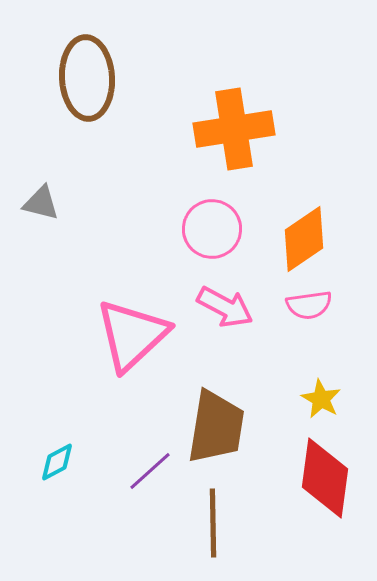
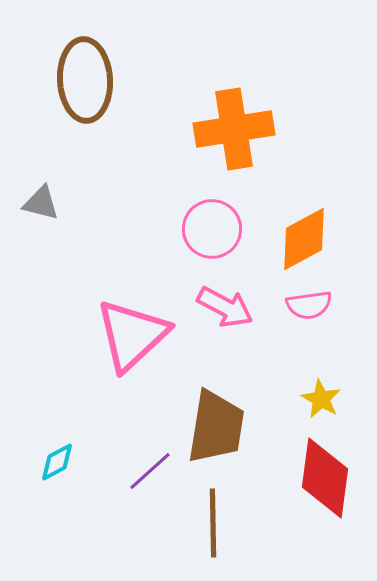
brown ellipse: moved 2 px left, 2 px down
orange diamond: rotated 6 degrees clockwise
